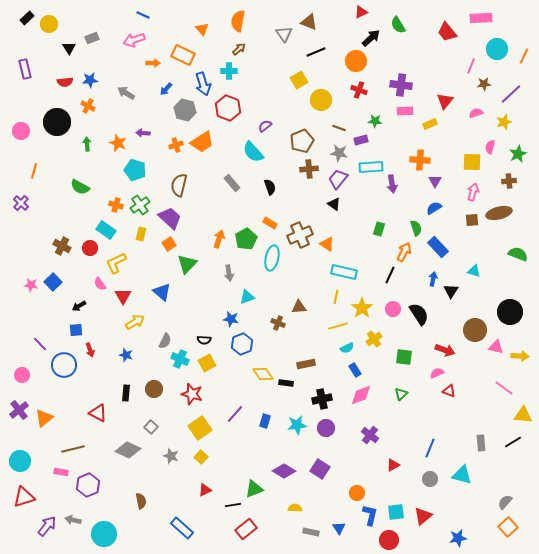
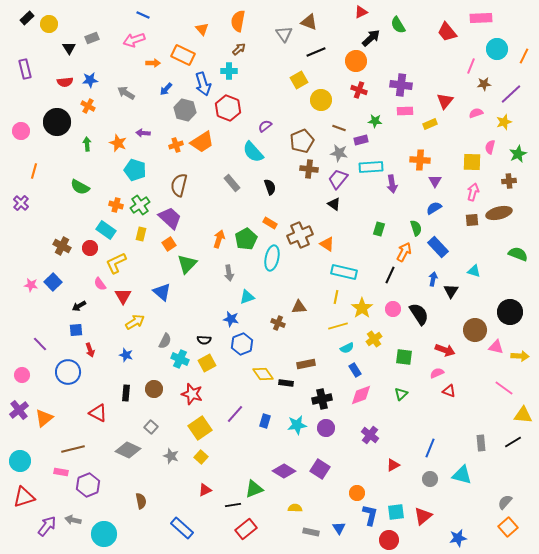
brown cross at (309, 169): rotated 12 degrees clockwise
blue circle at (64, 365): moved 4 px right, 7 px down
